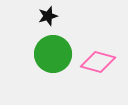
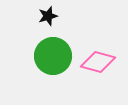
green circle: moved 2 px down
